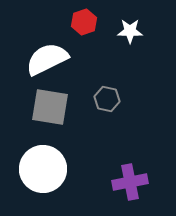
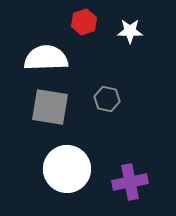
white semicircle: moved 1 px left, 1 px up; rotated 24 degrees clockwise
white circle: moved 24 px right
